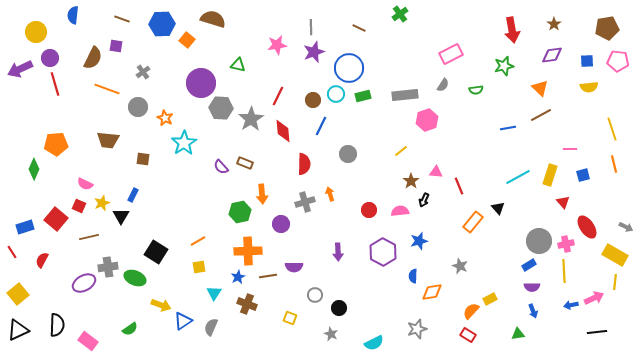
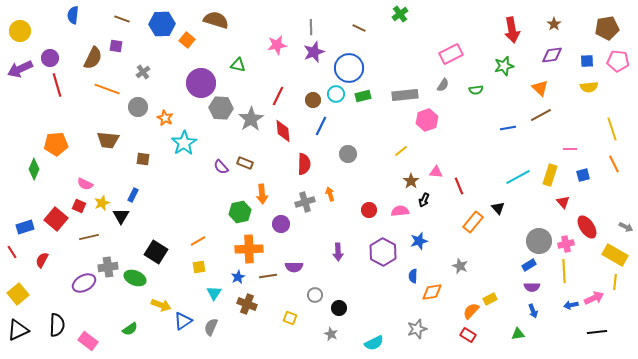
brown semicircle at (213, 19): moved 3 px right, 1 px down
yellow circle at (36, 32): moved 16 px left, 1 px up
red line at (55, 84): moved 2 px right, 1 px down
orange line at (614, 164): rotated 12 degrees counterclockwise
orange cross at (248, 251): moved 1 px right, 2 px up
